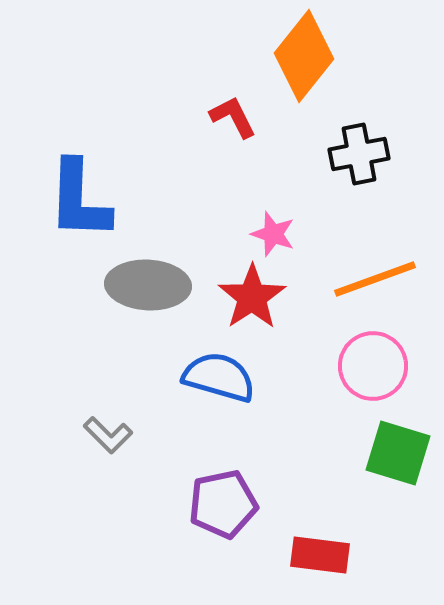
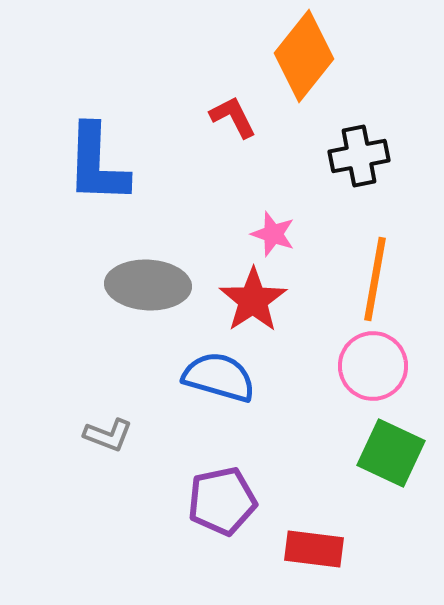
black cross: moved 2 px down
blue L-shape: moved 18 px right, 36 px up
orange line: rotated 60 degrees counterclockwise
red star: moved 1 px right, 3 px down
gray L-shape: rotated 24 degrees counterclockwise
green square: moved 7 px left; rotated 8 degrees clockwise
purple pentagon: moved 1 px left, 3 px up
red rectangle: moved 6 px left, 6 px up
